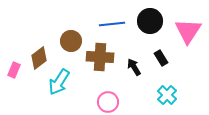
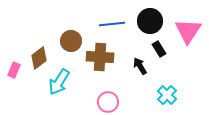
black rectangle: moved 2 px left, 9 px up
black arrow: moved 6 px right, 1 px up
